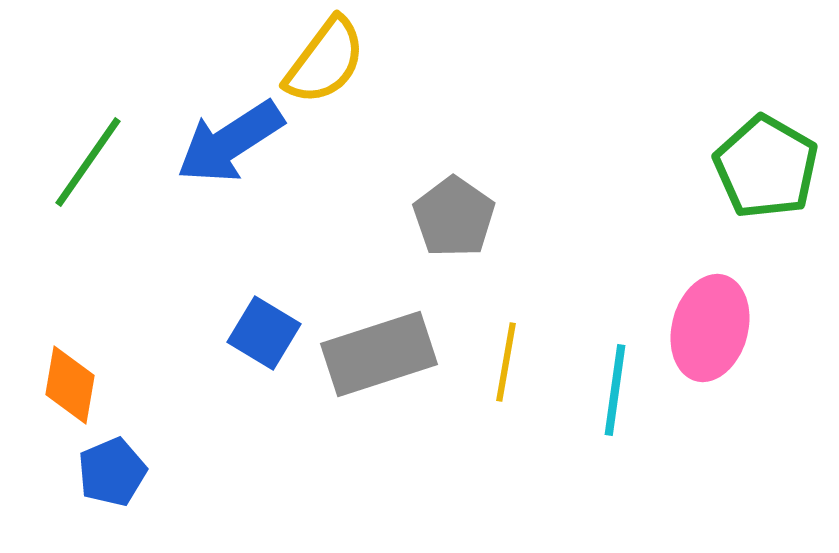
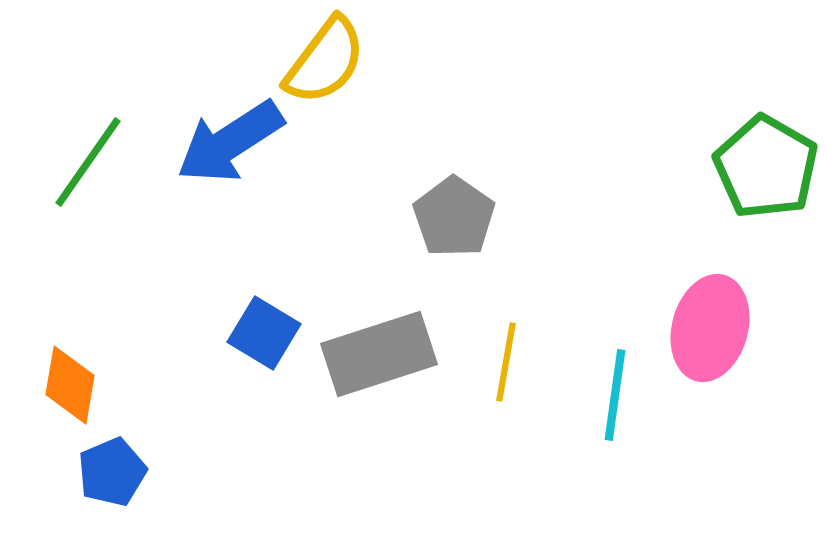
cyan line: moved 5 px down
